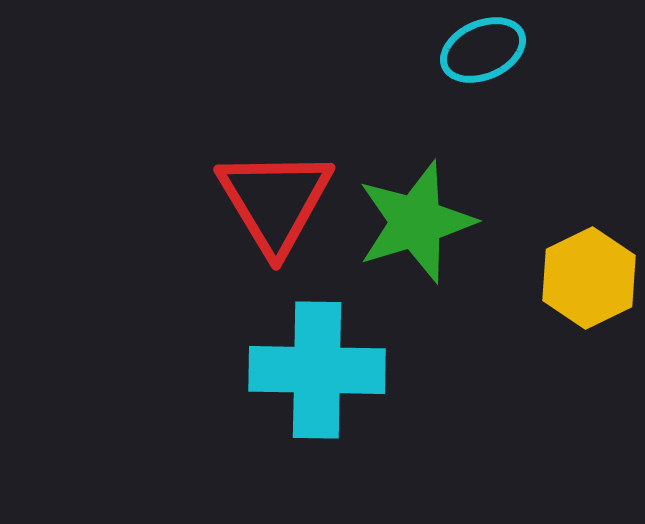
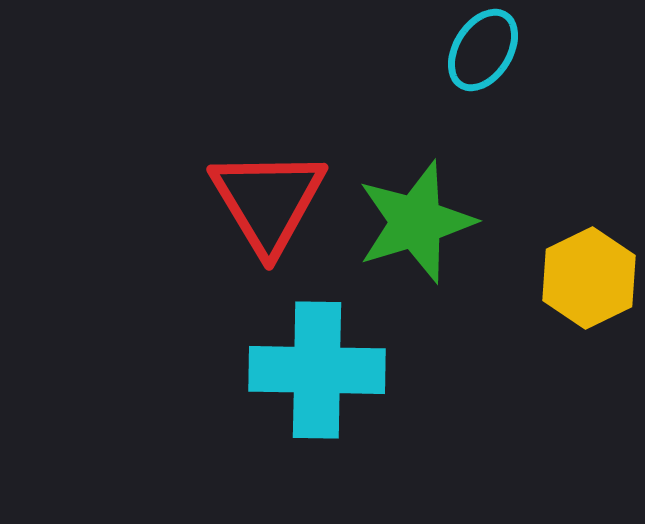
cyan ellipse: rotated 34 degrees counterclockwise
red triangle: moved 7 px left
